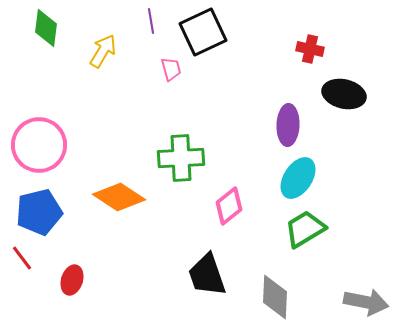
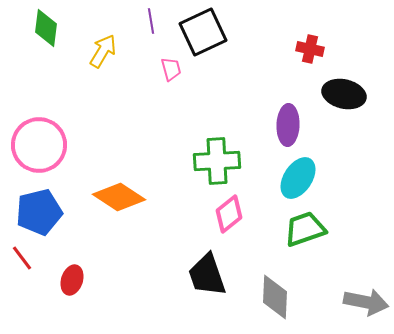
green cross: moved 36 px right, 3 px down
pink diamond: moved 8 px down
green trapezoid: rotated 12 degrees clockwise
